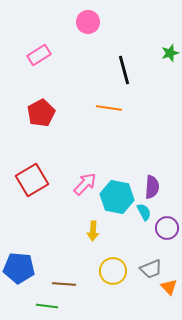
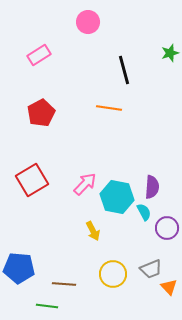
yellow arrow: rotated 30 degrees counterclockwise
yellow circle: moved 3 px down
